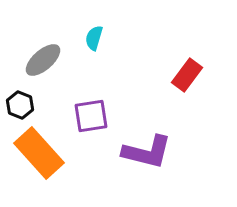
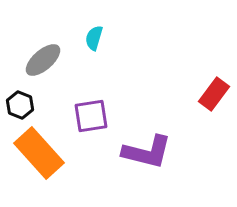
red rectangle: moved 27 px right, 19 px down
